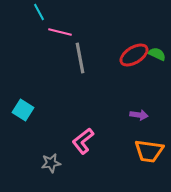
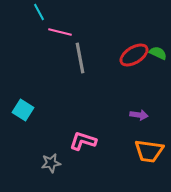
green semicircle: moved 1 px right, 1 px up
pink L-shape: rotated 56 degrees clockwise
